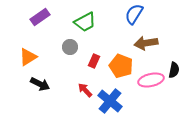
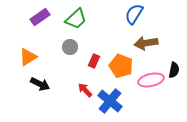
green trapezoid: moved 9 px left, 3 px up; rotated 15 degrees counterclockwise
